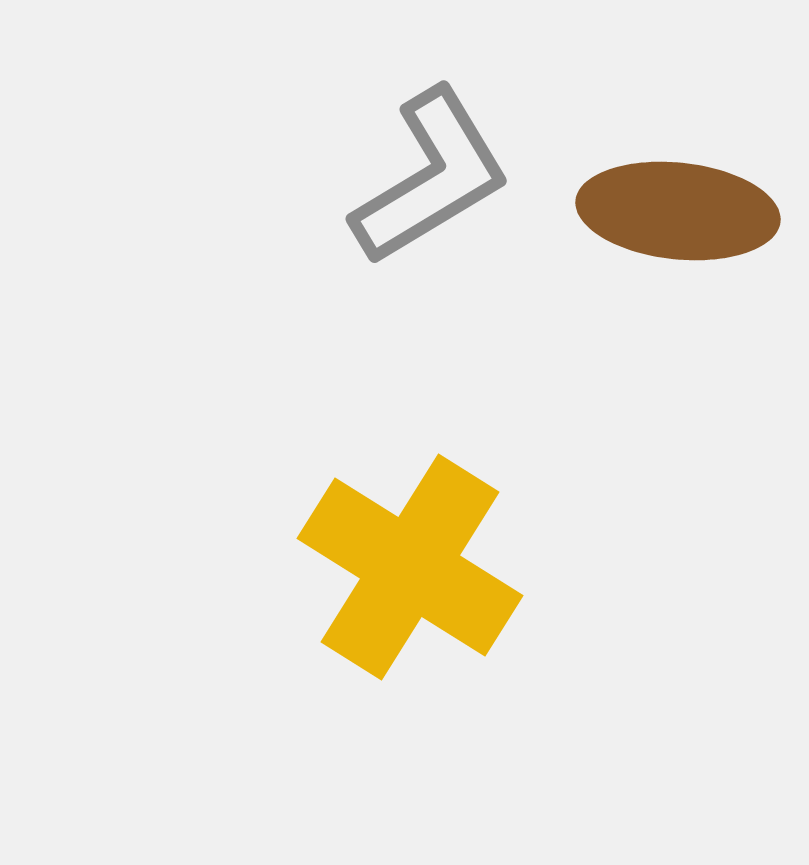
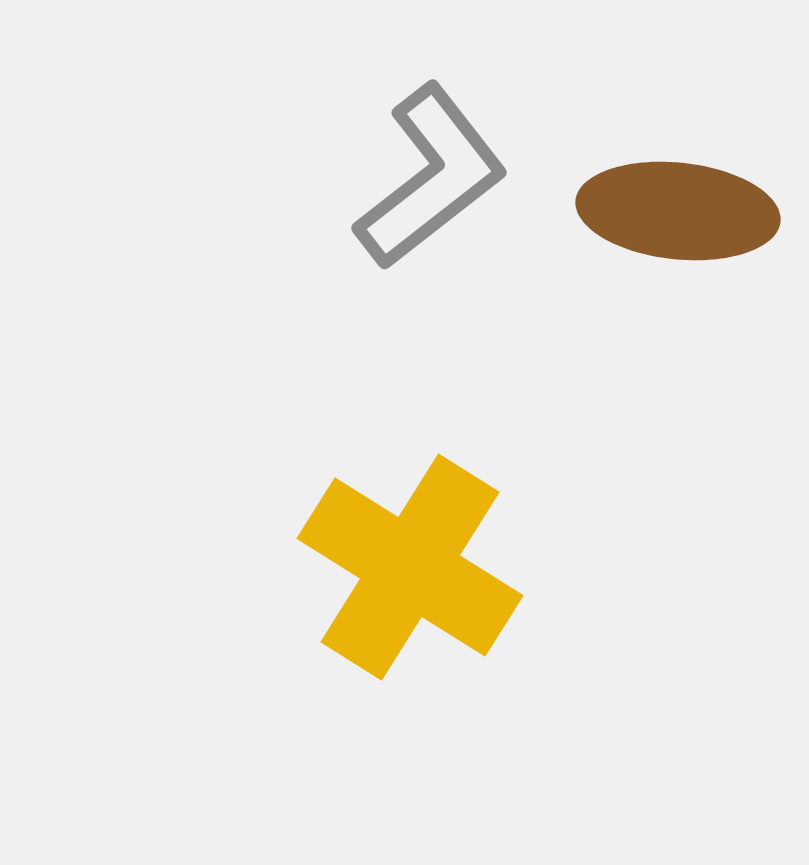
gray L-shape: rotated 7 degrees counterclockwise
